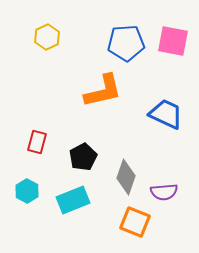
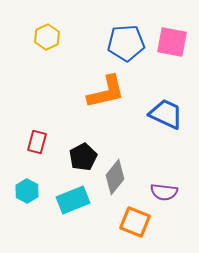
pink square: moved 1 px left, 1 px down
orange L-shape: moved 3 px right, 1 px down
gray diamond: moved 11 px left; rotated 20 degrees clockwise
purple semicircle: rotated 12 degrees clockwise
